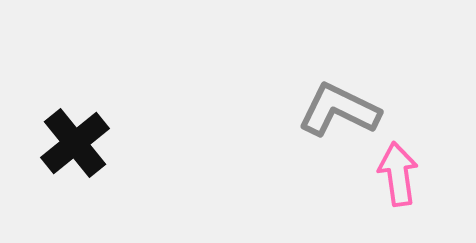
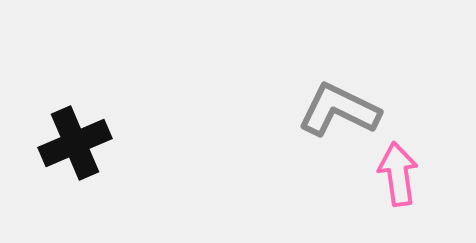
black cross: rotated 16 degrees clockwise
